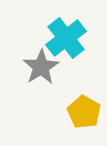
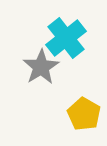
yellow pentagon: moved 2 px down
